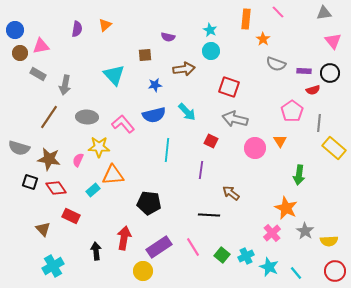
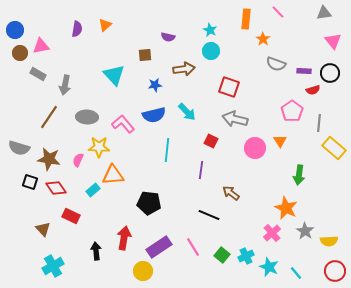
black line at (209, 215): rotated 20 degrees clockwise
